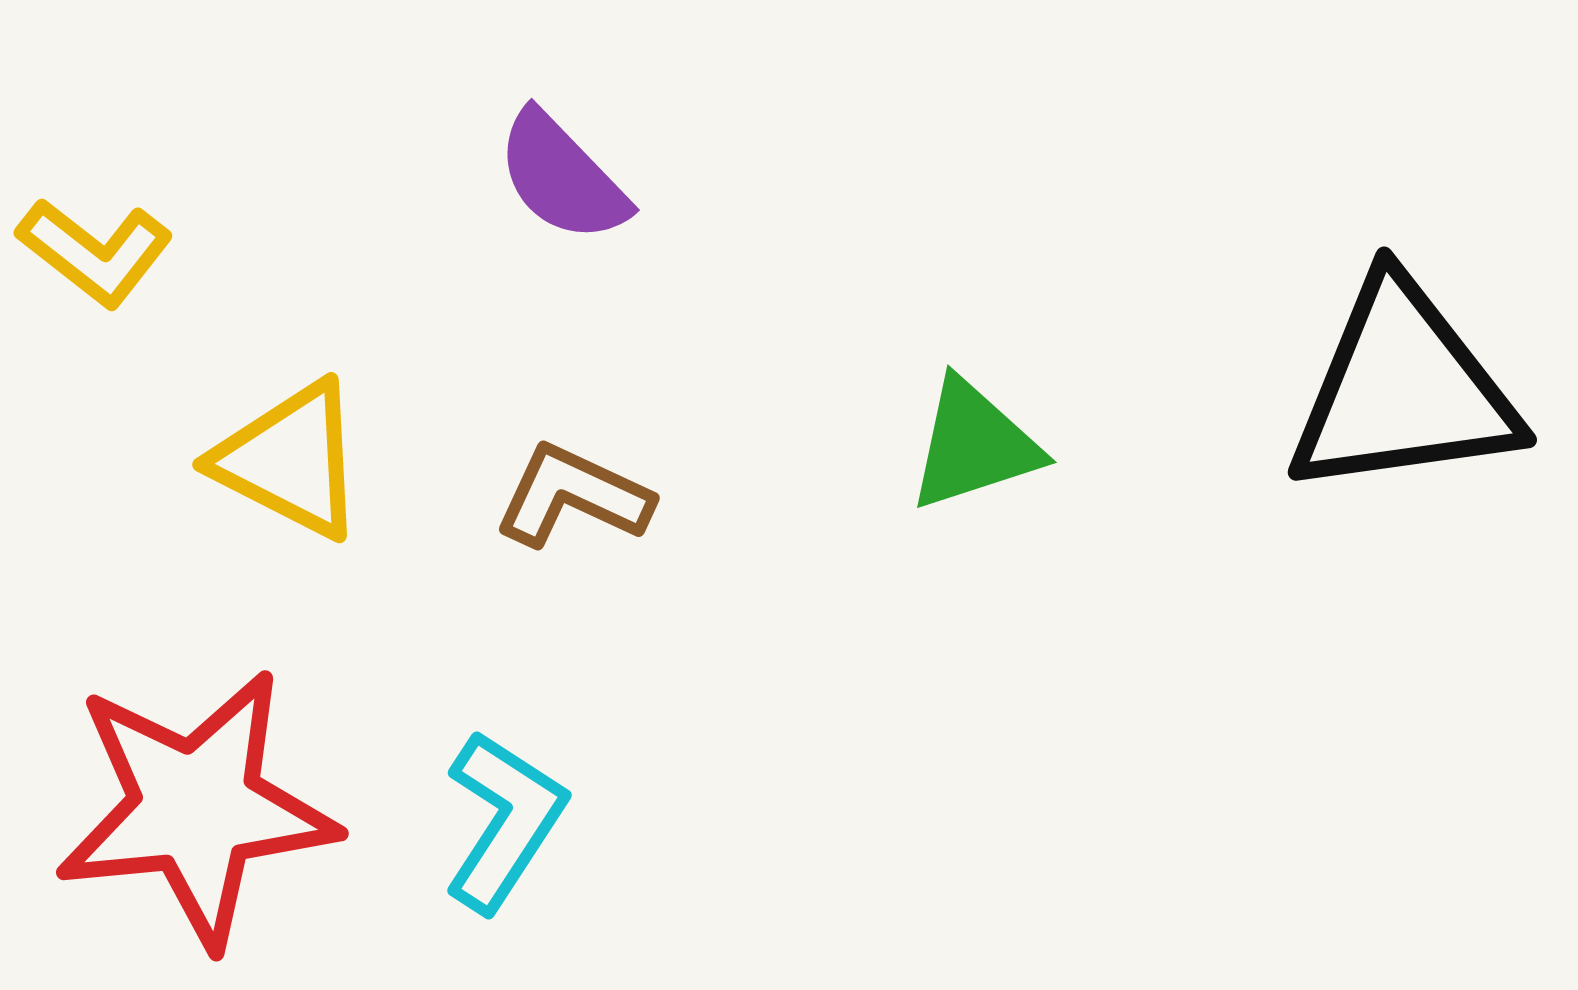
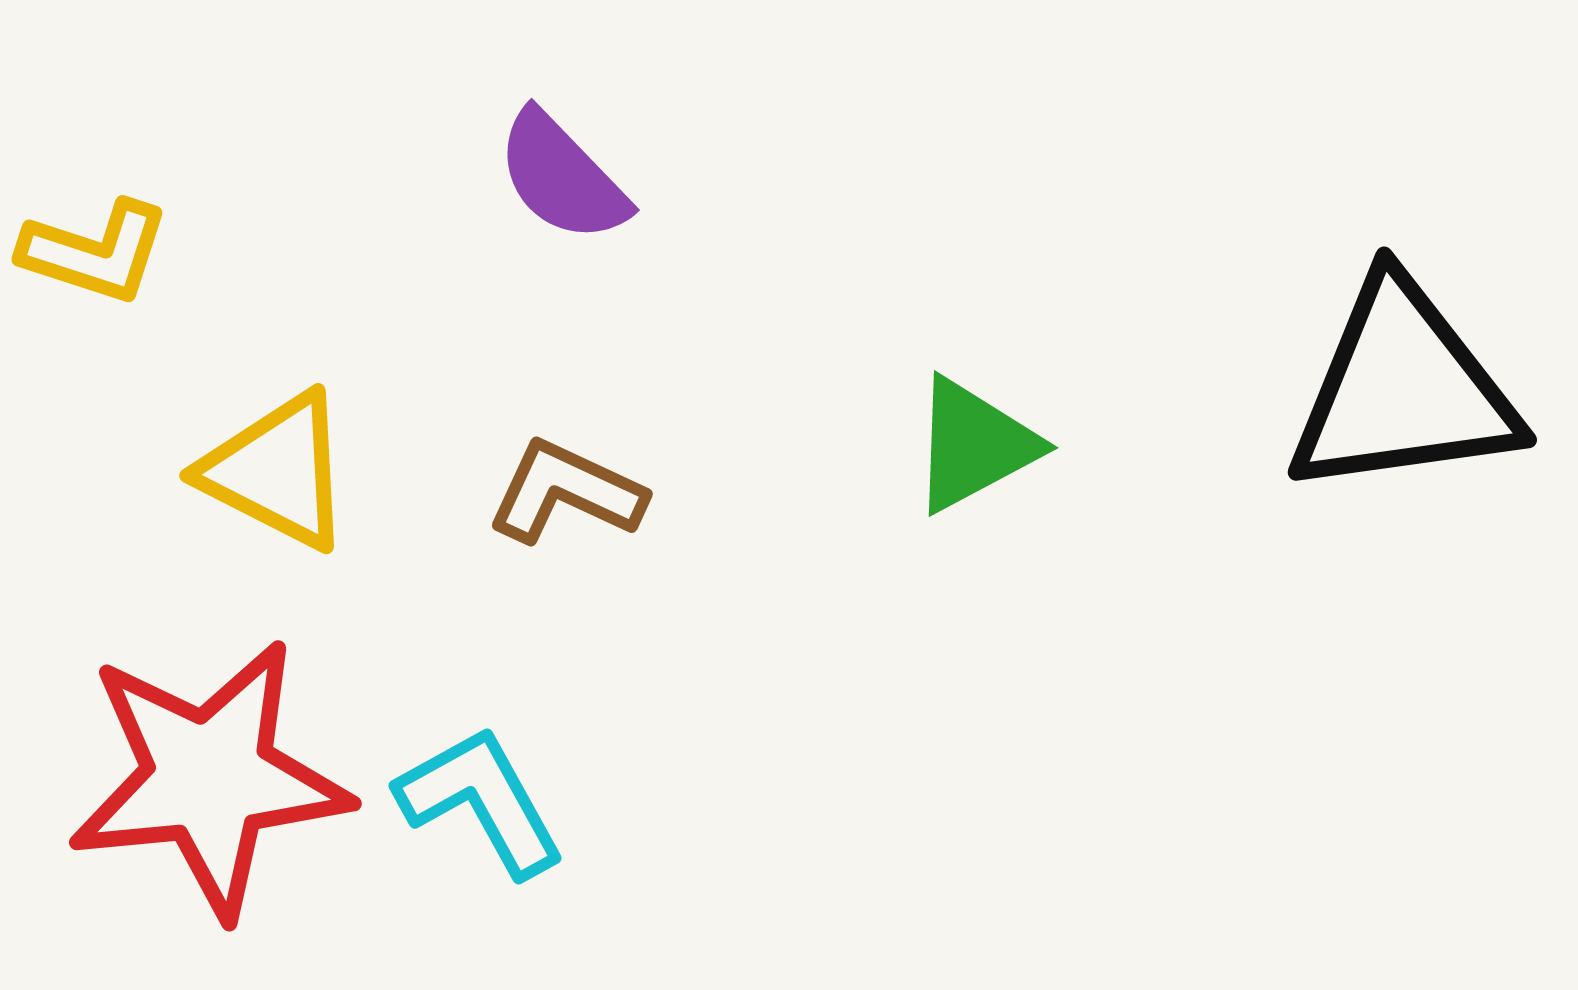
yellow L-shape: rotated 20 degrees counterclockwise
green triangle: rotated 10 degrees counterclockwise
yellow triangle: moved 13 px left, 11 px down
brown L-shape: moved 7 px left, 4 px up
red star: moved 13 px right, 30 px up
cyan L-shape: moved 23 px left, 20 px up; rotated 62 degrees counterclockwise
